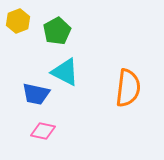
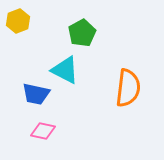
green pentagon: moved 25 px right, 2 px down
cyan triangle: moved 2 px up
